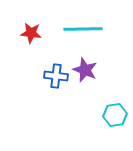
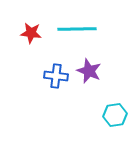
cyan line: moved 6 px left
purple star: moved 4 px right, 1 px down
